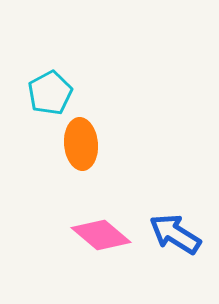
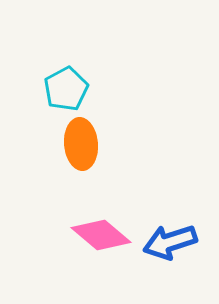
cyan pentagon: moved 16 px right, 4 px up
blue arrow: moved 5 px left, 8 px down; rotated 50 degrees counterclockwise
